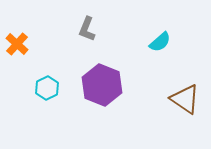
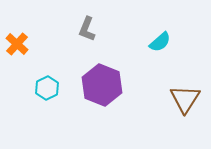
brown triangle: rotated 28 degrees clockwise
